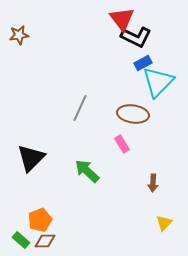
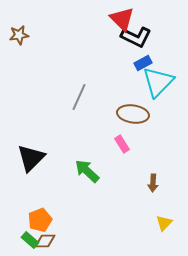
red triangle: rotated 8 degrees counterclockwise
gray line: moved 1 px left, 11 px up
green rectangle: moved 9 px right
